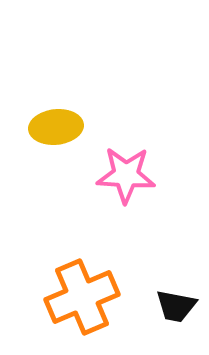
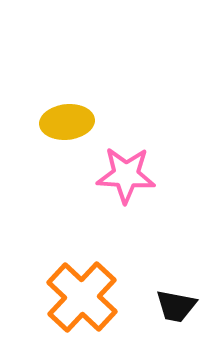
yellow ellipse: moved 11 px right, 5 px up
orange cross: rotated 24 degrees counterclockwise
